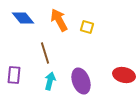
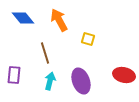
yellow square: moved 1 px right, 12 px down
